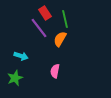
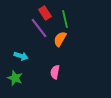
pink semicircle: moved 1 px down
green star: rotated 28 degrees counterclockwise
